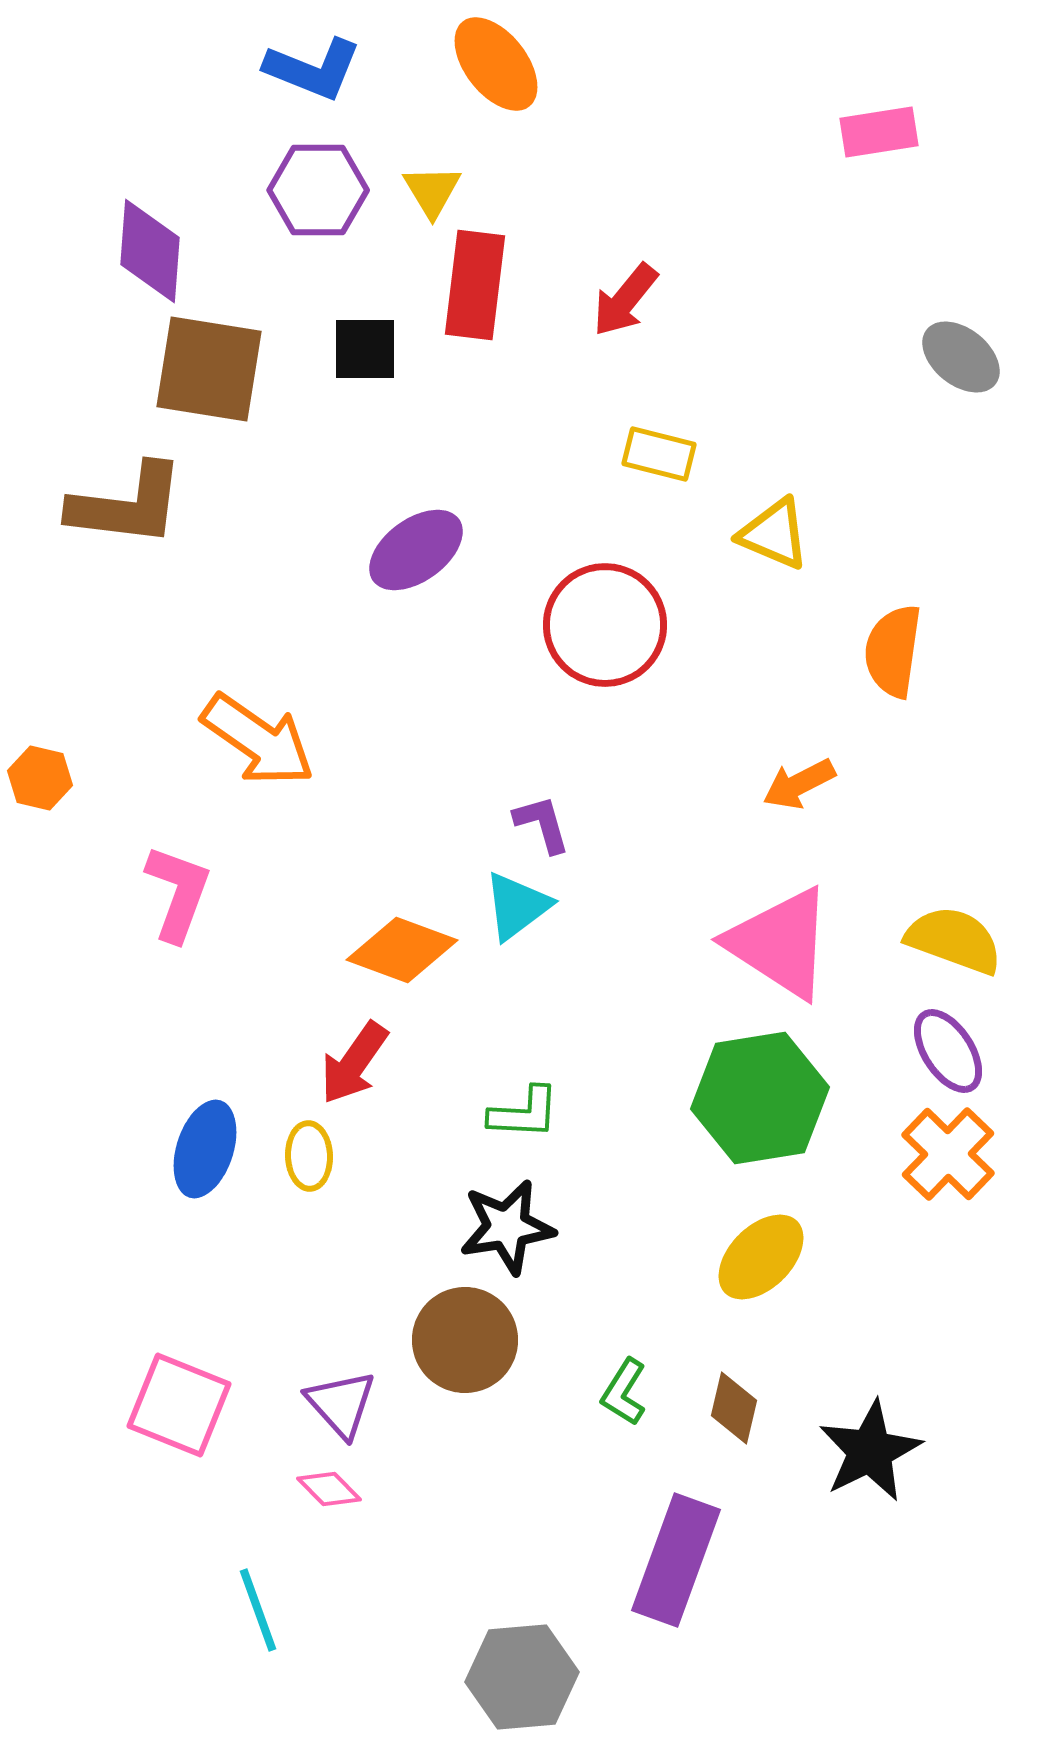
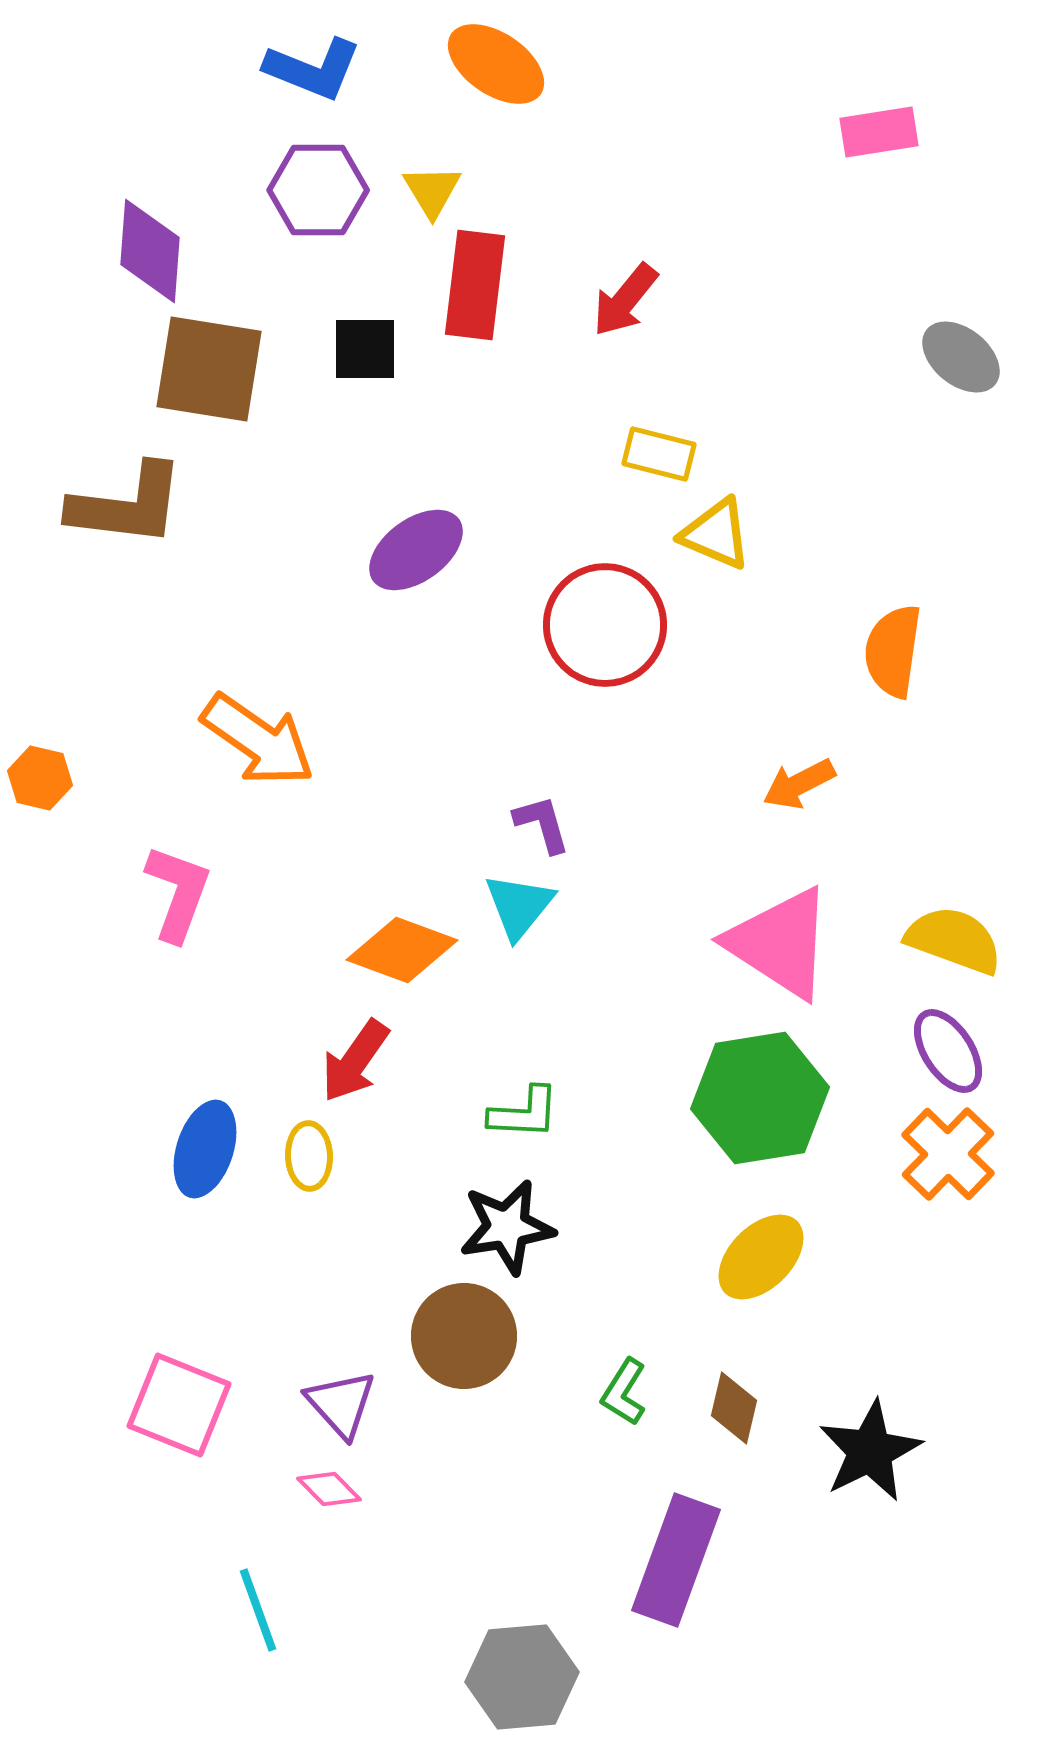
orange ellipse at (496, 64): rotated 18 degrees counterclockwise
yellow triangle at (774, 534): moved 58 px left
cyan triangle at (517, 906): moved 2 px right; rotated 14 degrees counterclockwise
red arrow at (354, 1063): moved 1 px right, 2 px up
brown circle at (465, 1340): moved 1 px left, 4 px up
